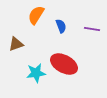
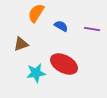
orange semicircle: moved 2 px up
blue semicircle: rotated 40 degrees counterclockwise
brown triangle: moved 5 px right
